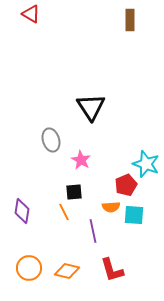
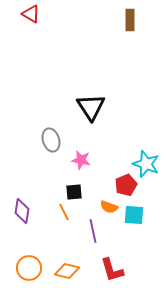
pink star: rotated 18 degrees counterclockwise
orange semicircle: moved 2 px left; rotated 24 degrees clockwise
